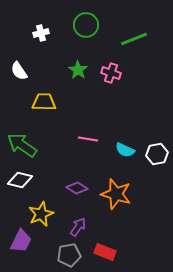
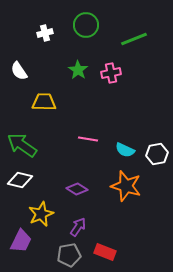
white cross: moved 4 px right
pink cross: rotated 30 degrees counterclockwise
purple diamond: moved 1 px down
orange star: moved 10 px right, 8 px up
